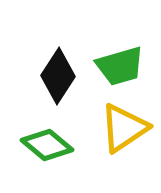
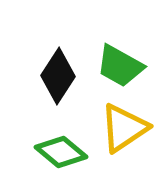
green trapezoid: rotated 45 degrees clockwise
green diamond: moved 14 px right, 7 px down
